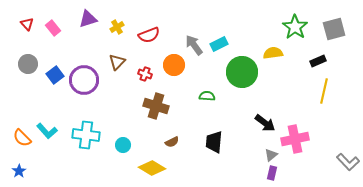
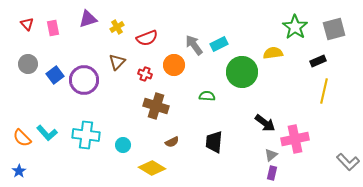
pink rectangle: rotated 28 degrees clockwise
red semicircle: moved 2 px left, 3 px down
cyan L-shape: moved 2 px down
